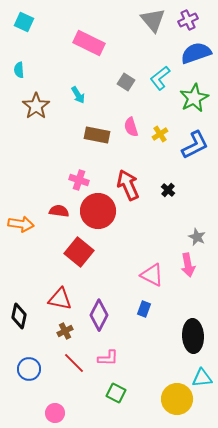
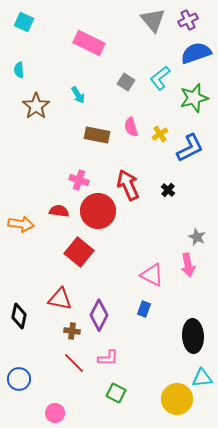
green star: rotated 12 degrees clockwise
blue L-shape: moved 5 px left, 3 px down
brown cross: moved 7 px right; rotated 35 degrees clockwise
blue circle: moved 10 px left, 10 px down
